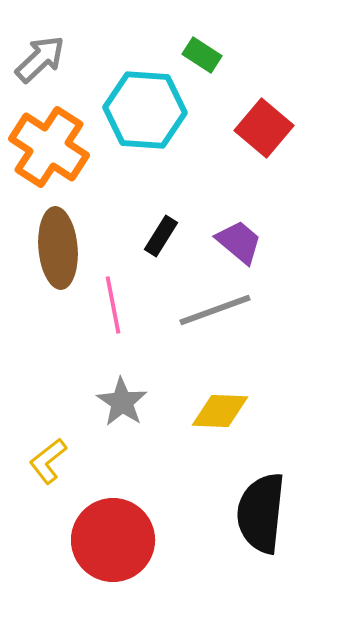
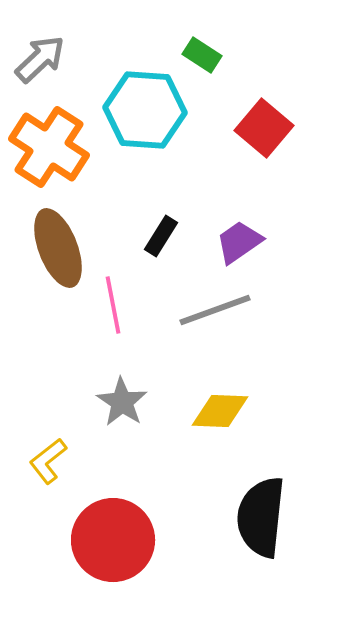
purple trapezoid: rotated 75 degrees counterclockwise
brown ellipse: rotated 16 degrees counterclockwise
black semicircle: moved 4 px down
